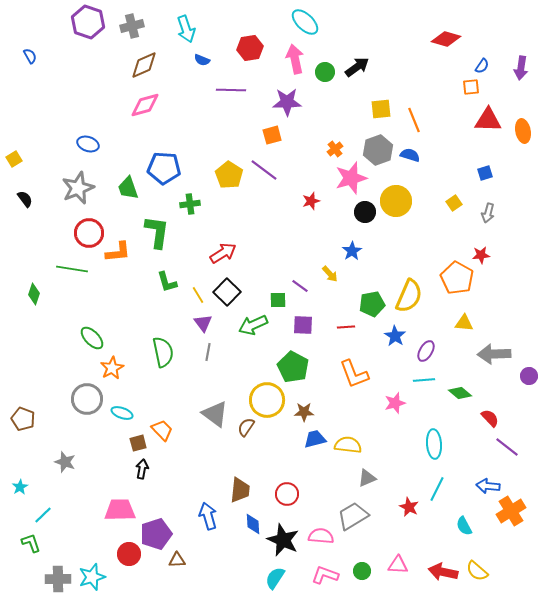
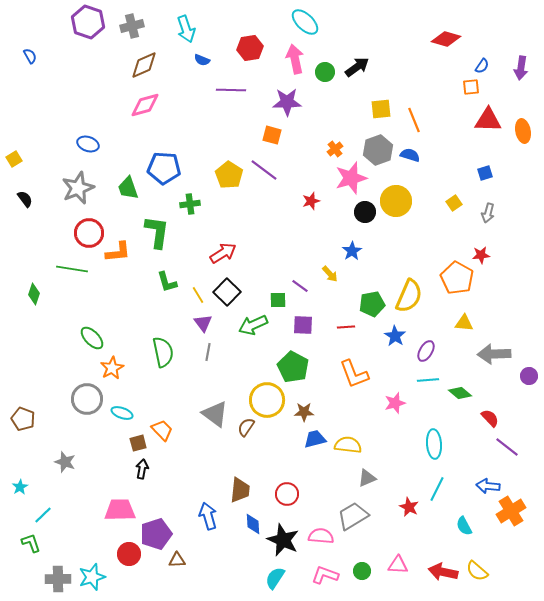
orange square at (272, 135): rotated 30 degrees clockwise
cyan line at (424, 380): moved 4 px right
